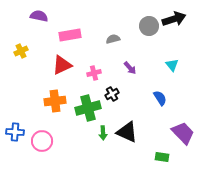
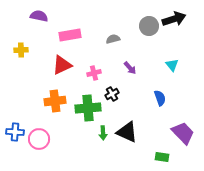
yellow cross: moved 1 px up; rotated 24 degrees clockwise
blue semicircle: rotated 14 degrees clockwise
green cross: rotated 10 degrees clockwise
pink circle: moved 3 px left, 2 px up
